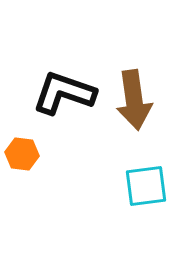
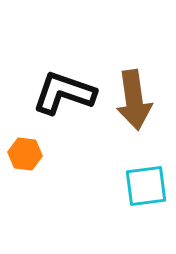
orange hexagon: moved 3 px right
